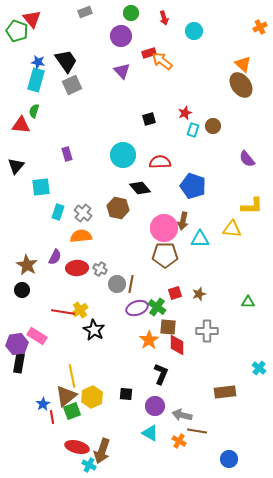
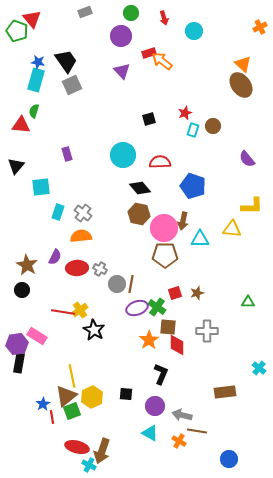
brown hexagon at (118, 208): moved 21 px right, 6 px down
brown star at (199, 294): moved 2 px left, 1 px up
